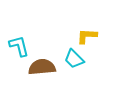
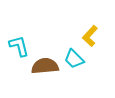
yellow L-shape: moved 3 px right; rotated 50 degrees counterclockwise
brown semicircle: moved 3 px right, 1 px up
